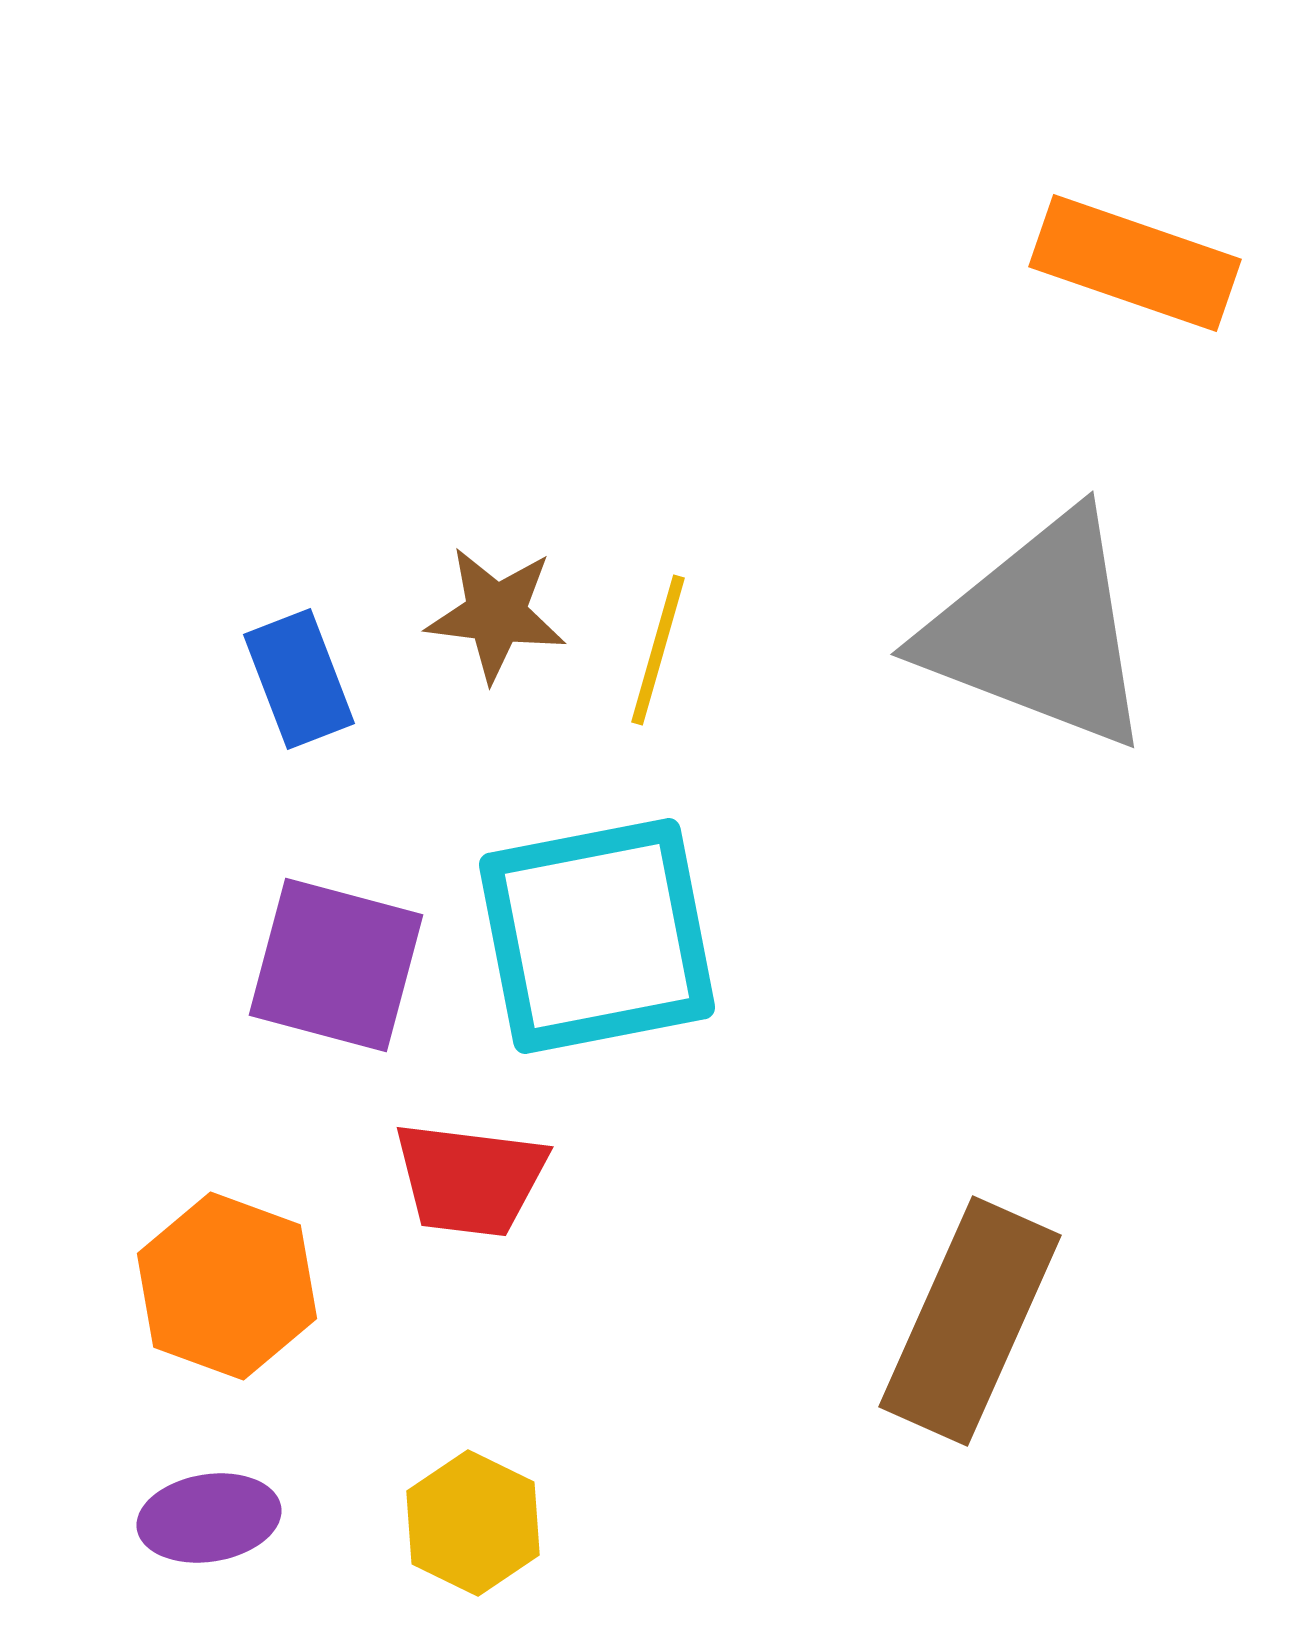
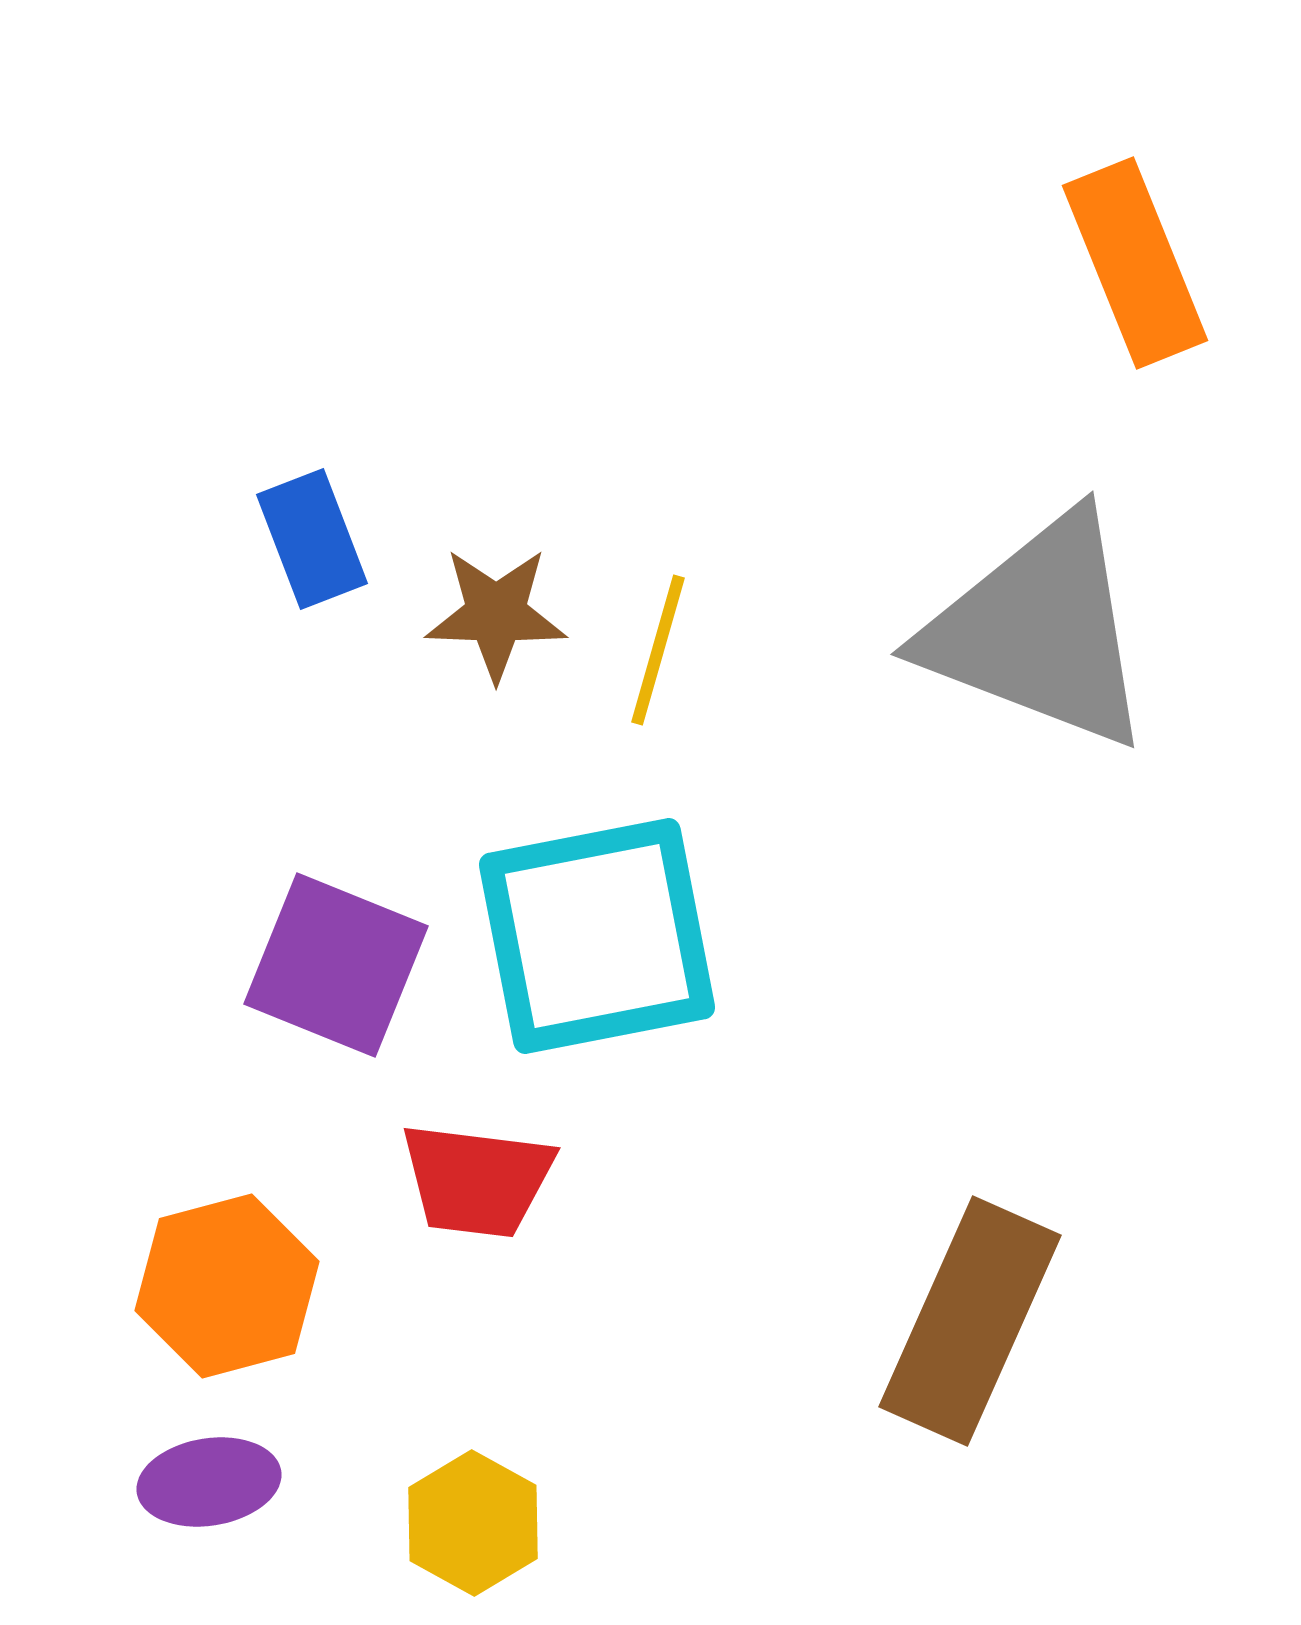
orange rectangle: rotated 49 degrees clockwise
brown star: rotated 5 degrees counterclockwise
blue rectangle: moved 13 px right, 140 px up
purple square: rotated 7 degrees clockwise
red trapezoid: moved 7 px right, 1 px down
orange hexagon: rotated 25 degrees clockwise
purple ellipse: moved 36 px up
yellow hexagon: rotated 3 degrees clockwise
